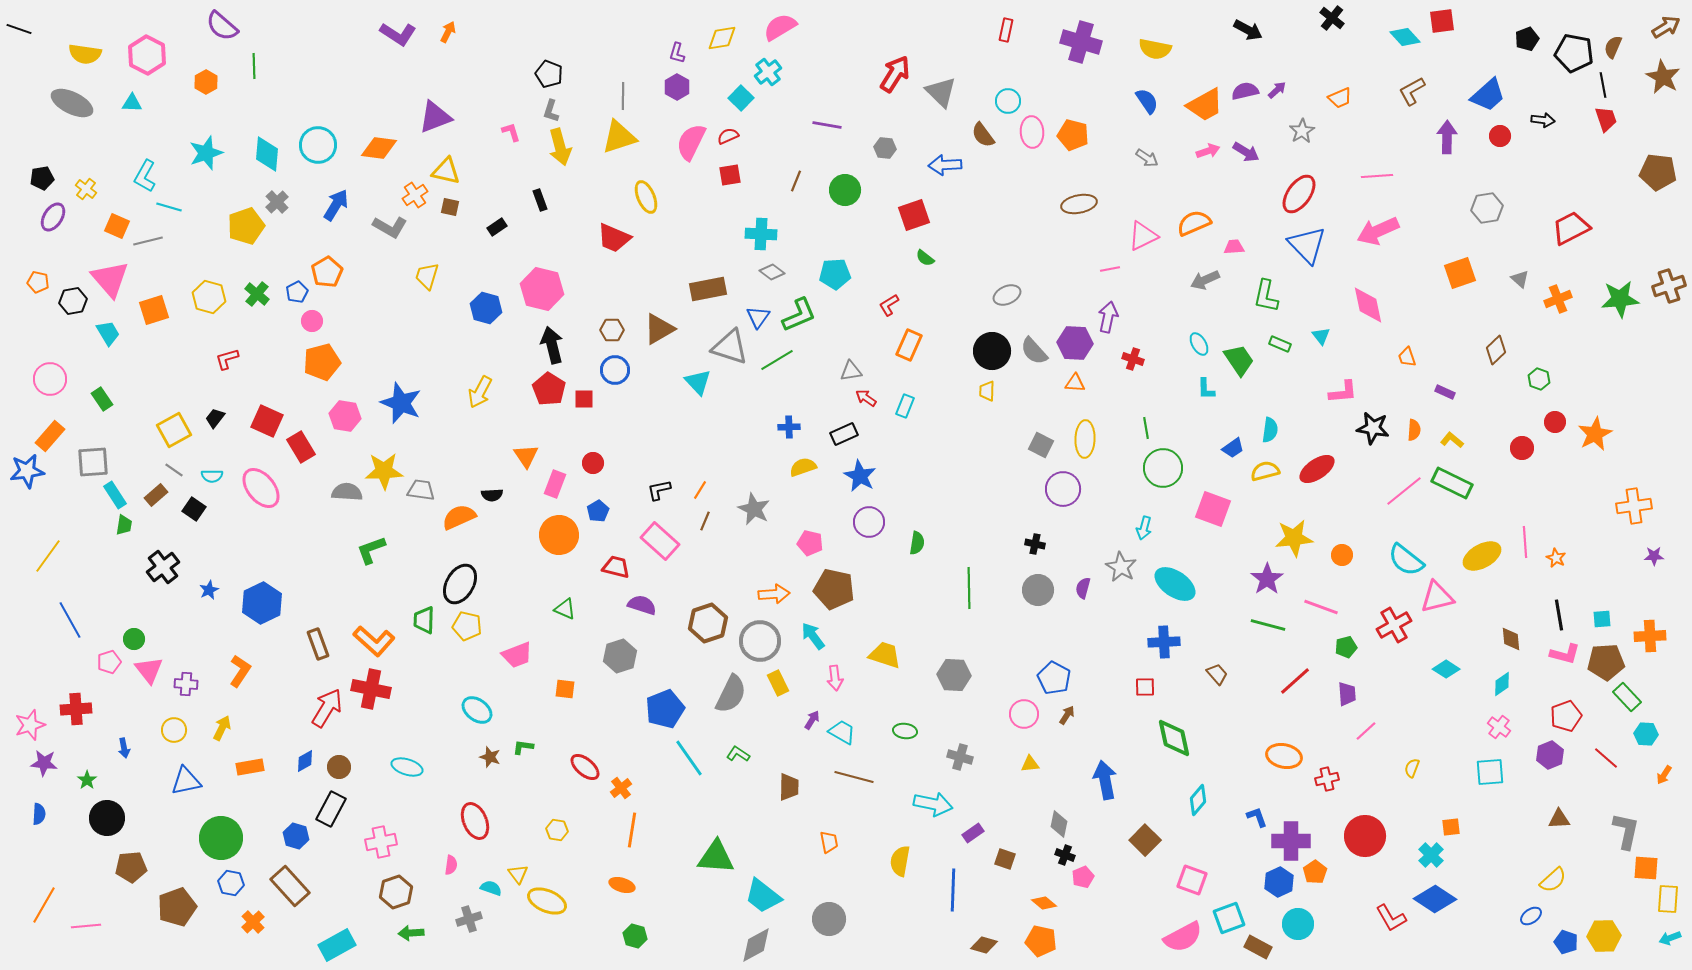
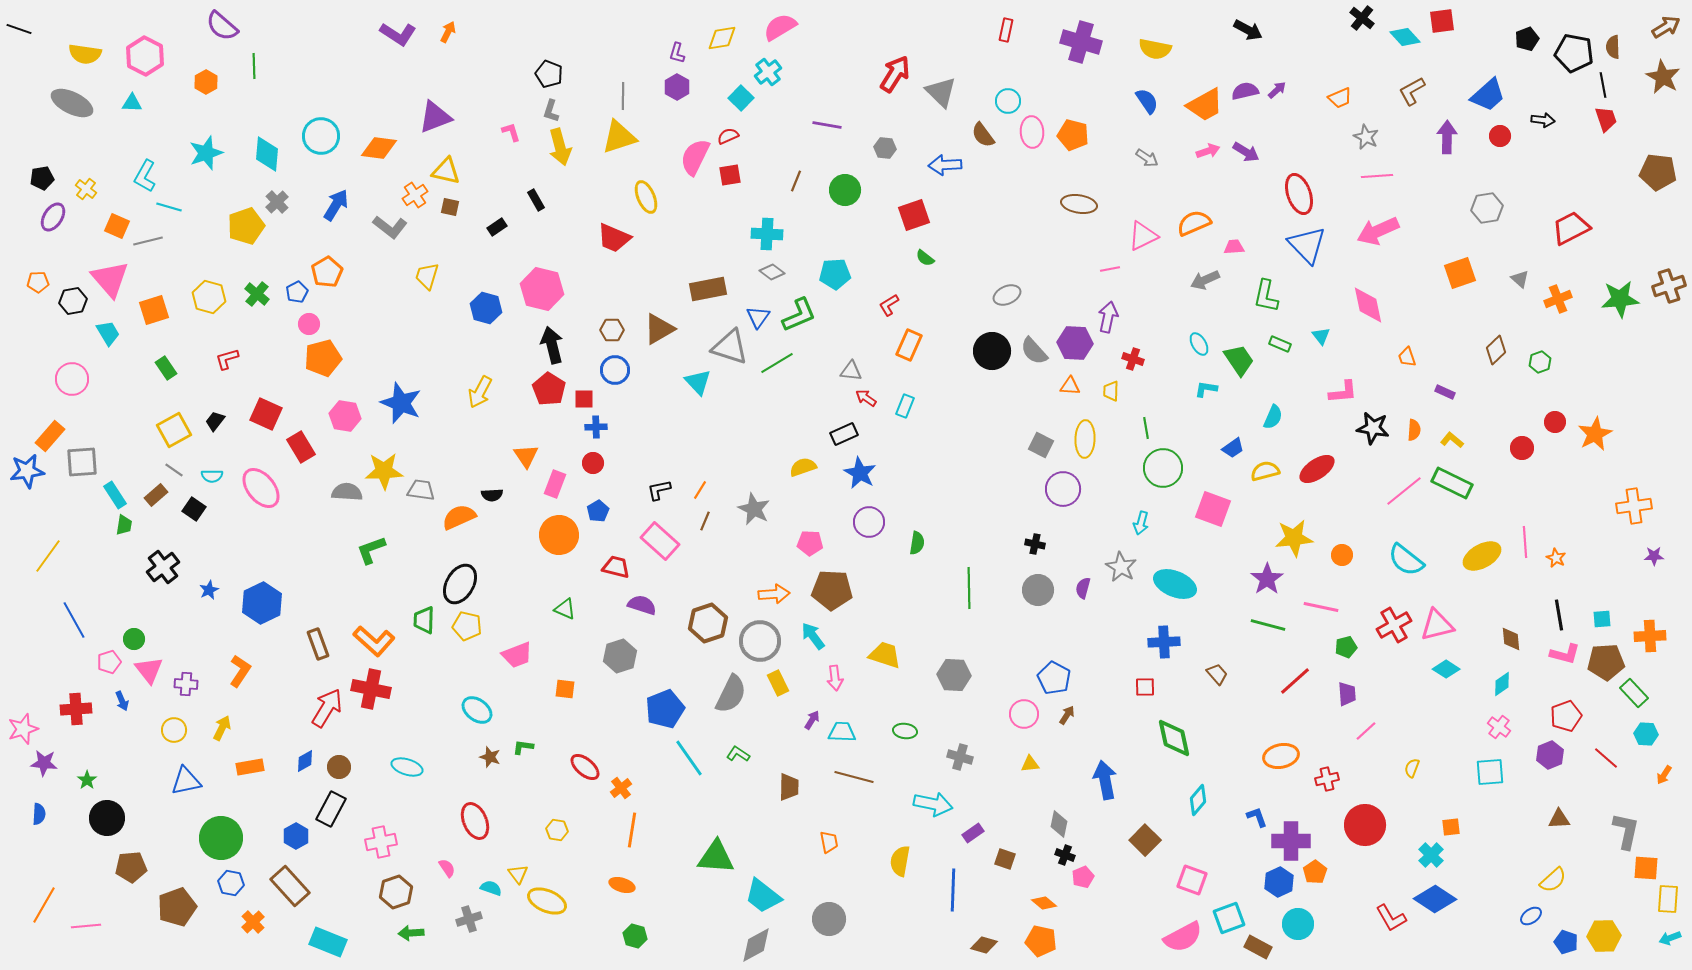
black cross at (1332, 18): moved 30 px right
brown semicircle at (1613, 47): rotated 25 degrees counterclockwise
pink hexagon at (147, 55): moved 2 px left, 1 px down
gray star at (1302, 131): moved 64 px right, 6 px down; rotated 15 degrees counterclockwise
pink semicircle at (691, 142): moved 4 px right, 15 px down
cyan circle at (318, 145): moved 3 px right, 9 px up
red ellipse at (1299, 194): rotated 54 degrees counterclockwise
black rectangle at (540, 200): moved 4 px left; rotated 10 degrees counterclockwise
brown ellipse at (1079, 204): rotated 20 degrees clockwise
gray L-shape at (390, 227): rotated 8 degrees clockwise
cyan cross at (761, 234): moved 6 px right
orange pentagon at (38, 282): rotated 15 degrees counterclockwise
pink circle at (312, 321): moved 3 px left, 3 px down
green line at (777, 360): moved 3 px down
orange pentagon at (322, 362): moved 1 px right, 4 px up
gray triangle at (851, 371): rotated 15 degrees clockwise
pink circle at (50, 379): moved 22 px right
green hexagon at (1539, 379): moved 1 px right, 17 px up; rotated 20 degrees clockwise
orange triangle at (1075, 383): moved 5 px left, 3 px down
cyan L-shape at (1206, 389): rotated 100 degrees clockwise
yellow trapezoid at (987, 391): moved 124 px right
green rectangle at (102, 399): moved 64 px right, 31 px up
black trapezoid at (215, 418): moved 3 px down
red square at (267, 421): moved 1 px left, 7 px up
blue cross at (789, 427): moved 193 px left
cyan semicircle at (1270, 430): moved 3 px right, 13 px up; rotated 15 degrees clockwise
gray square at (93, 462): moved 11 px left
blue star at (860, 476): moved 3 px up
cyan arrow at (1144, 528): moved 3 px left, 5 px up
pink pentagon at (810, 543): rotated 10 degrees counterclockwise
cyan ellipse at (1175, 584): rotated 12 degrees counterclockwise
brown pentagon at (834, 589): moved 2 px left, 1 px down; rotated 9 degrees counterclockwise
pink triangle at (1437, 597): moved 28 px down
pink line at (1321, 607): rotated 8 degrees counterclockwise
blue line at (70, 620): moved 4 px right
green rectangle at (1627, 697): moved 7 px right, 4 px up
pink star at (30, 725): moved 7 px left, 4 px down
cyan trapezoid at (842, 732): rotated 28 degrees counterclockwise
blue arrow at (124, 748): moved 2 px left, 47 px up; rotated 12 degrees counterclockwise
orange ellipse at (1284, 756): moved 3 px left; rotated 24 degrees counterclockwise
blue hexagon at (296, 836): rotated 15 degrees clockwise
red circle at (1365, 836): moved 11 px up
pink semicircle at (451, 865): moved 4 px left, 3 px down; rotated 42 degrees counterclockwise
cyan rectangle at (337, 945): moved 9 px left, 3 px up; rotated 51 degrees clockwise
